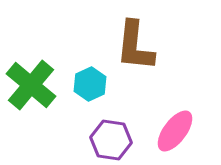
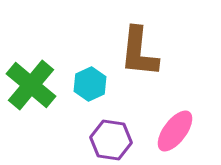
brown L-shape: moved 4 px right, 6 px down
